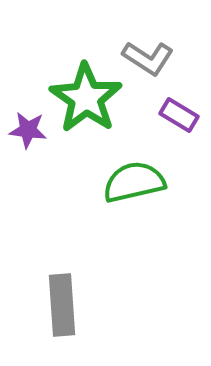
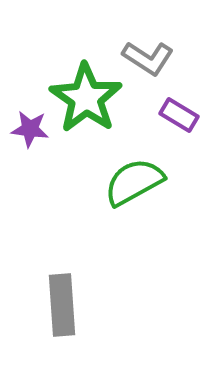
purple star: moved 2 px right, 1 px up
green semicircle: rotated 16 degrees counterclockwise
